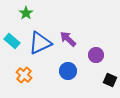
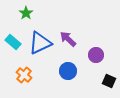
cyan rectangle: moved 1 px right, 1 px down
black square: moved 1 px left, 1 px down
